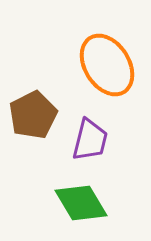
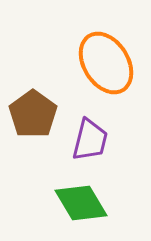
orange ellipse: moved 1 px left, 2 px up
brown pentagon: moved 1 px up; rotated 9 degrees counterclockwise
